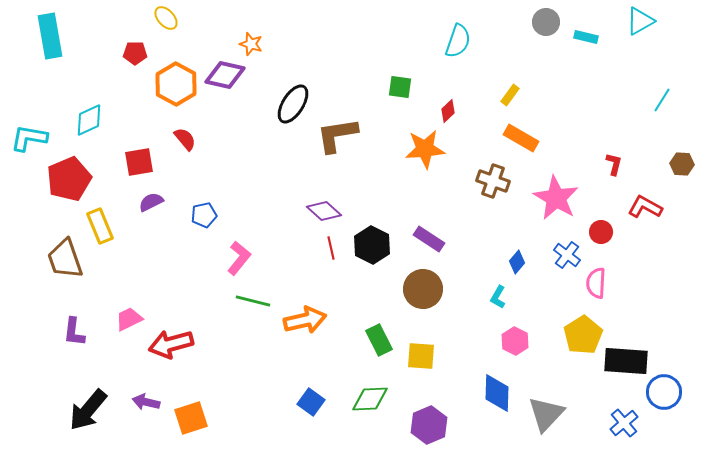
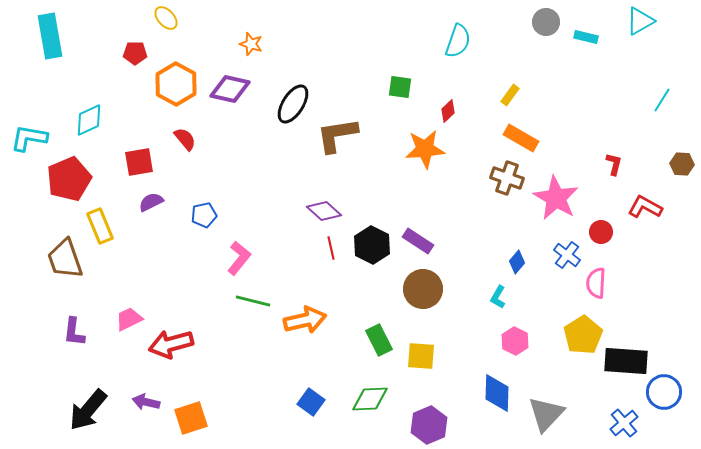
purple diamond at (225, 75): moved 5 px right, 14 px down
brown cross at (493, 181): moved 14 px right, 3 px up
purple rectangle at (429, 239): moved 11 px left, 2 px down
